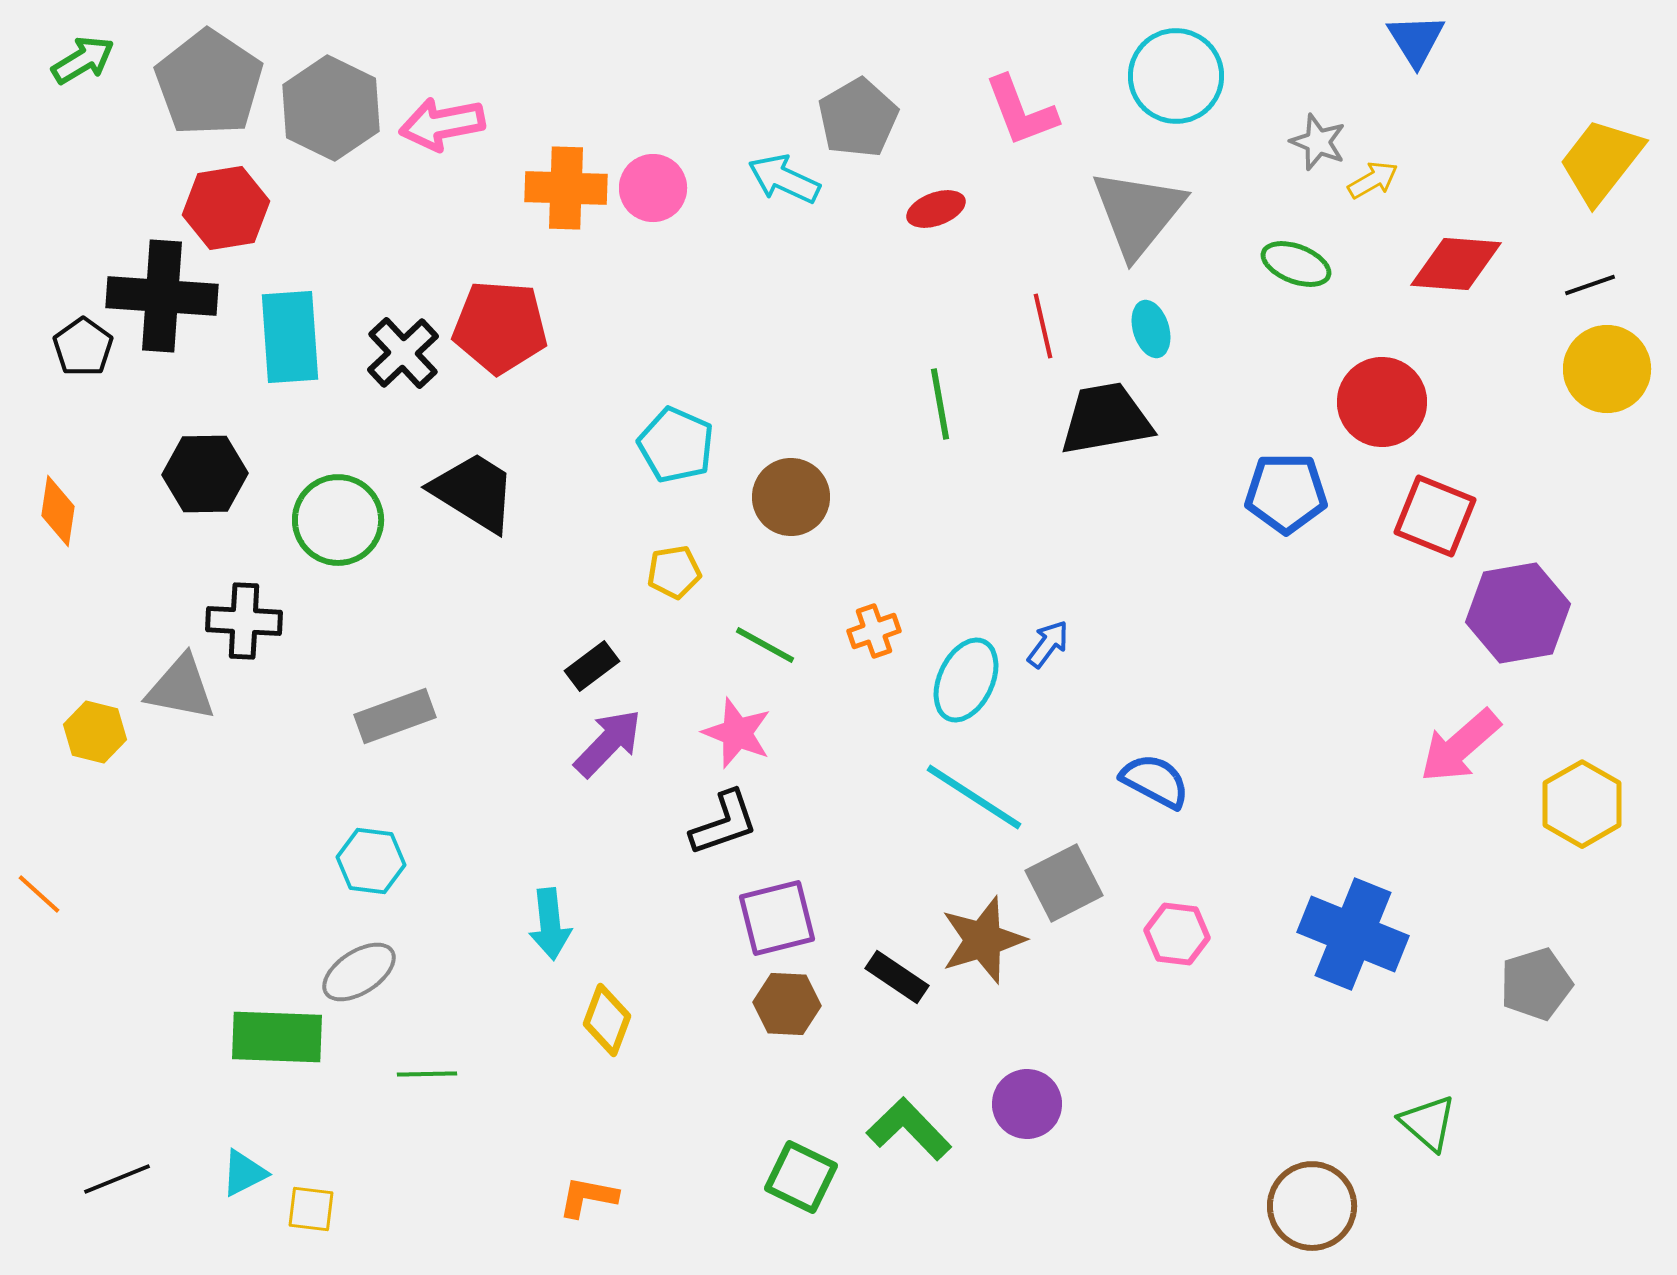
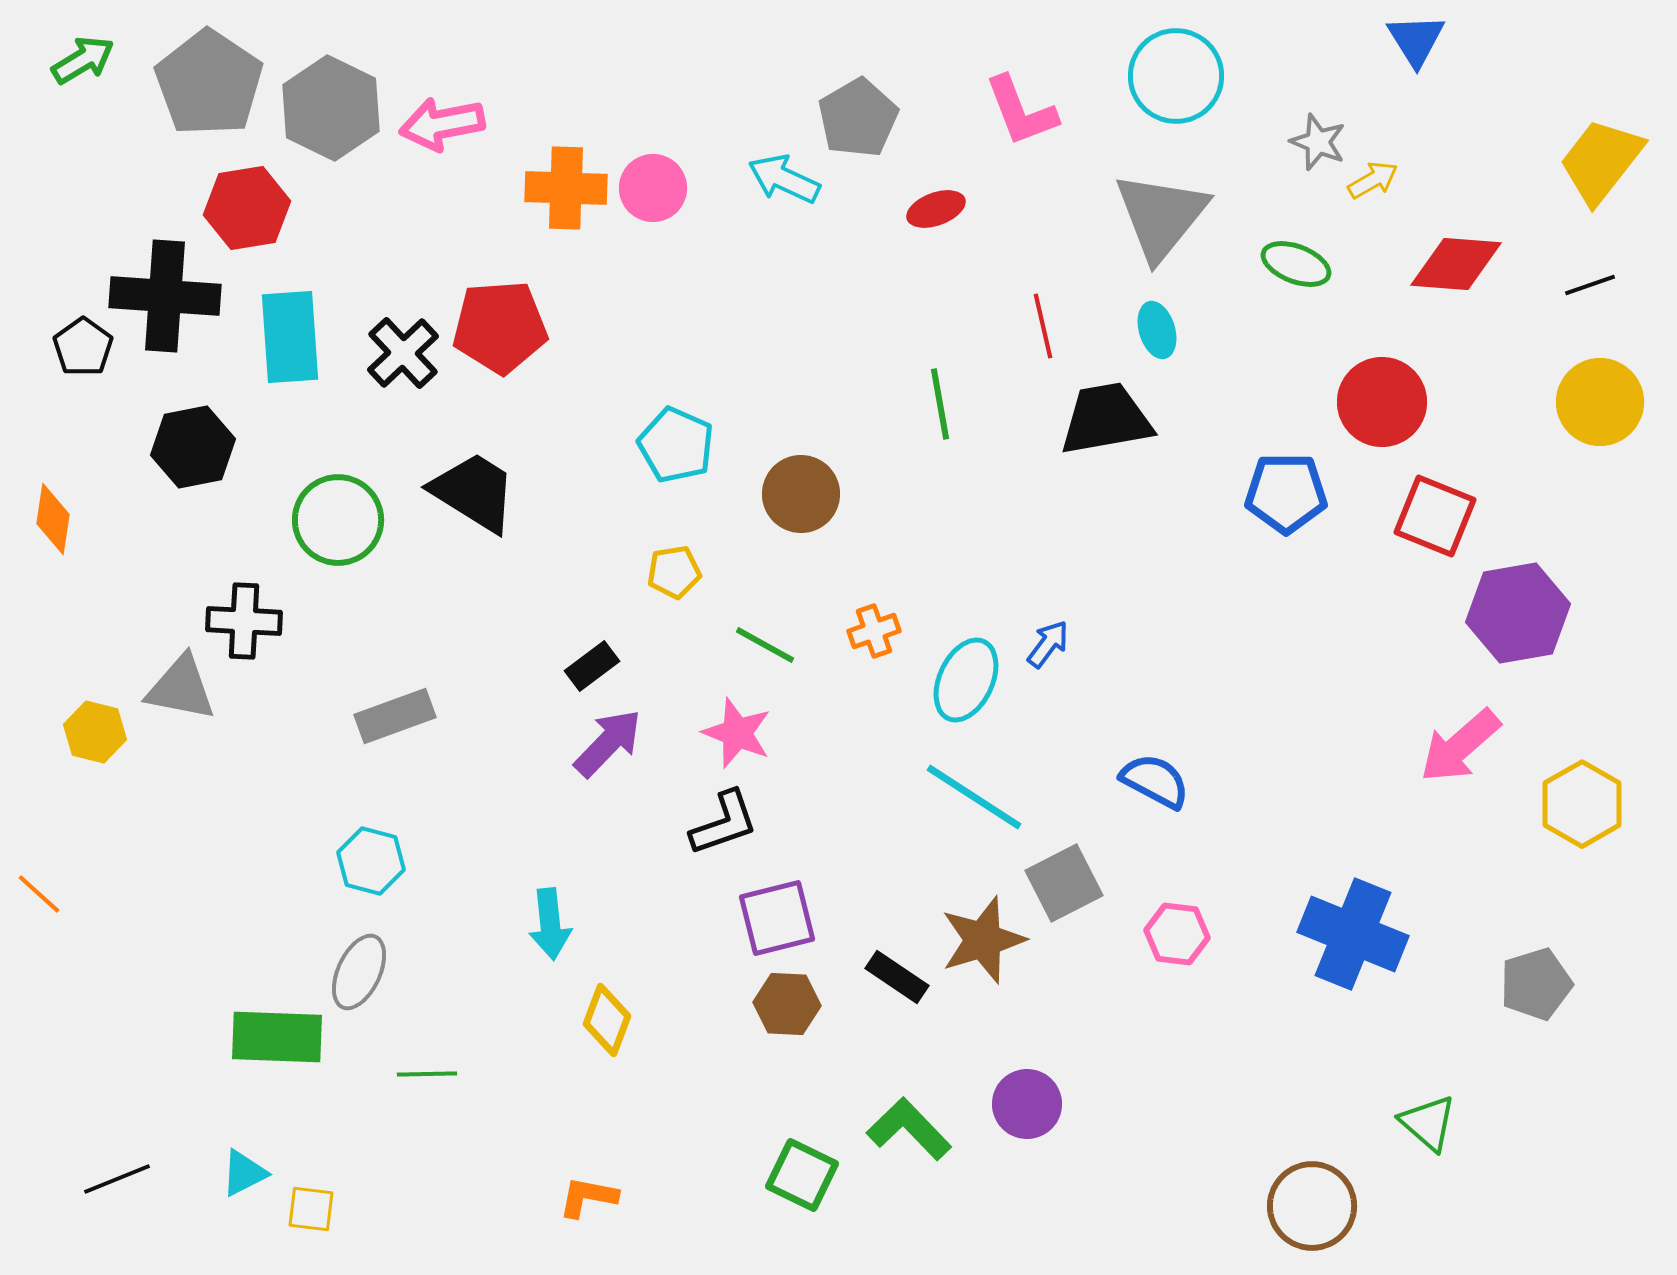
red hexagon at (226, 208): moved 21 px right
gray triangle at (1138, 213): moved 23 px right, 3 px down
black cross at (162, 296): moved 3 px right
red pentagon at (500, 327): rotated 8 degrees counterclockwise
cyan ellipse at (1151, 329): moved 6 px right, 1 px down
yellow circle at (1607, 369): moved 7 px left, 33 px down
black hexagon at (205, 474): moved 12 px left, 27 px up; rotated 10 degrees counterclockwise
brown circle at (791, 497): moved 10 px right, 3 px up
orange diamond at (58, 511): moved 5 px left, 8 px down
cyan hexagon at (371, 861): rotated 8 degrees clockwise
gray ellipse at (359, 972): rotated 32 degrees counterclockwise
green square at (801, 1177): moved 1 px right, 2 px up
